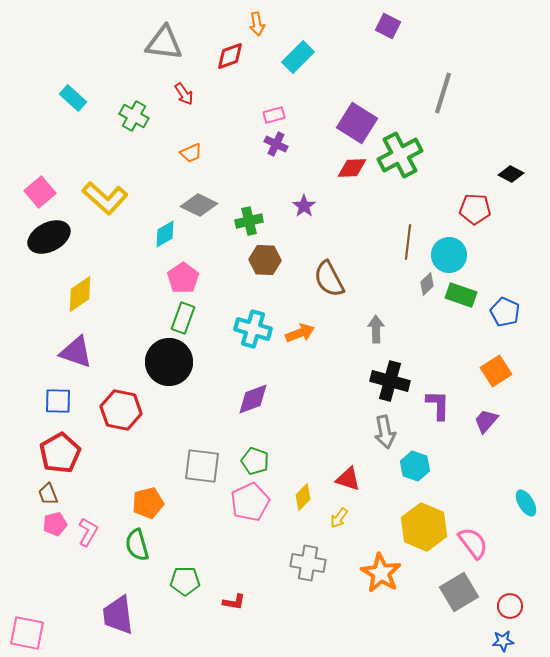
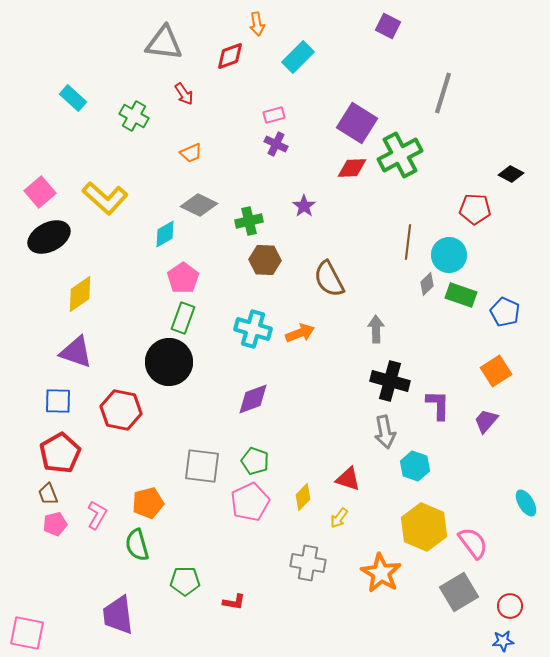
pink L-shape at (88, 532): moved 9 px right, 17 px up
